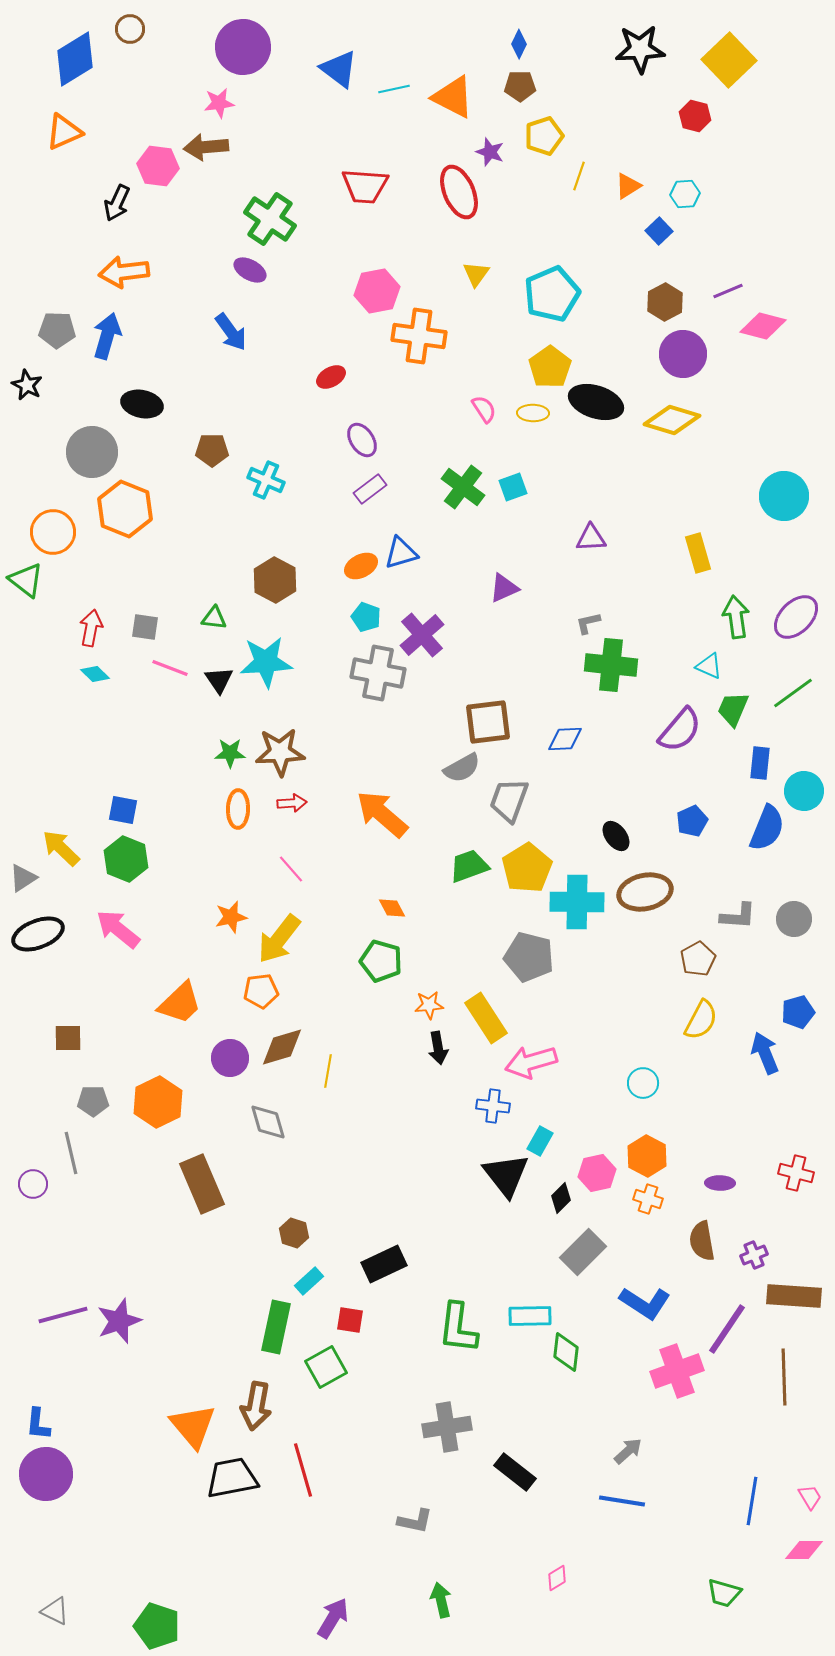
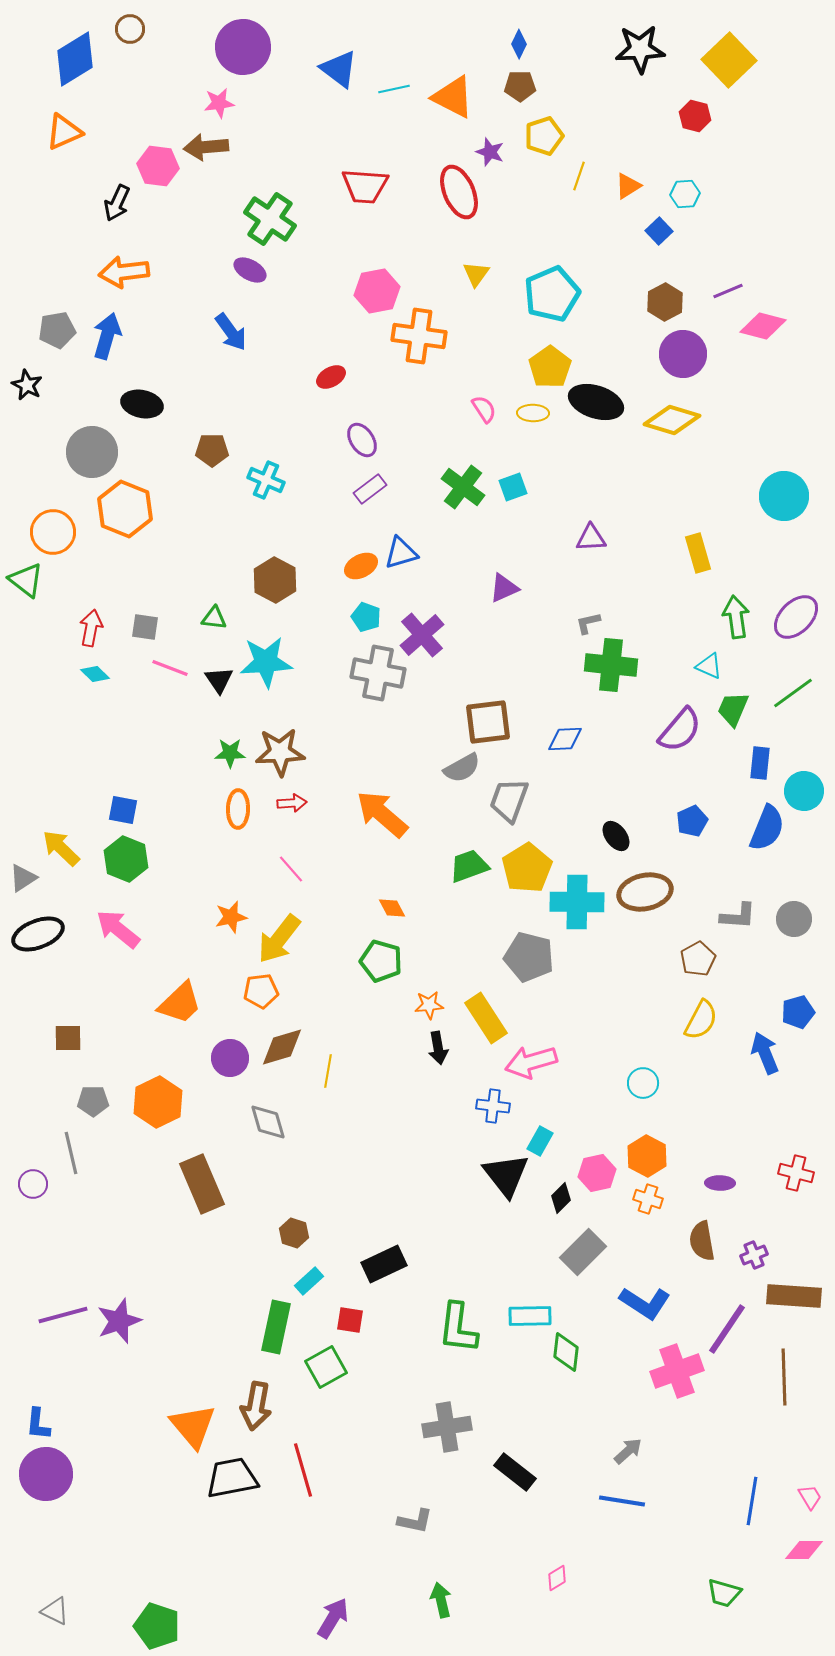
gray pentagon at (57, 330): rotated 12 degrees counterclockwise
